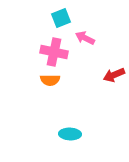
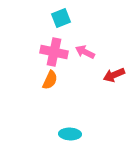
pink arrow: moved 14 px down
orange semicircle: rotated 66 degrees counterclockwise
